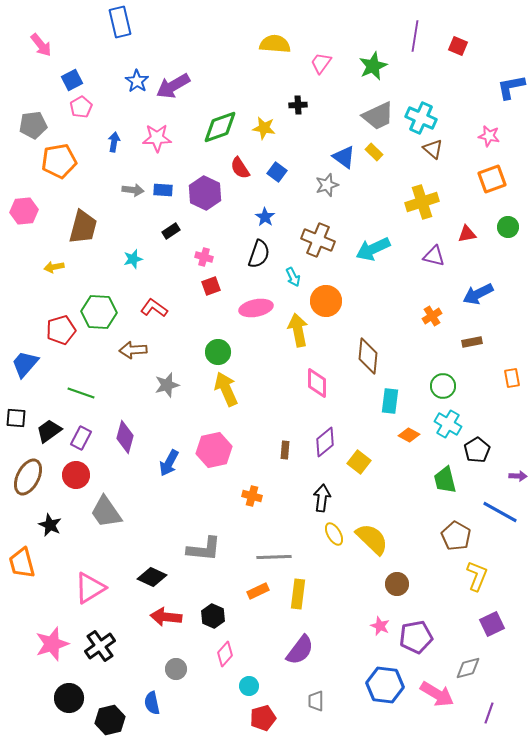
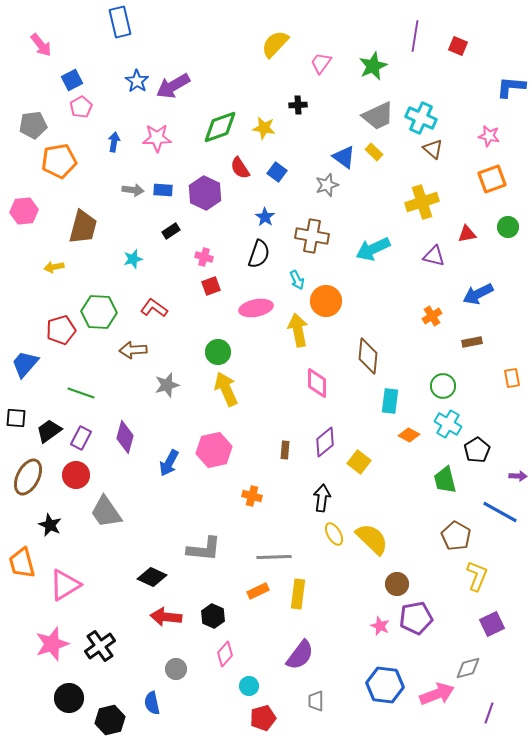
yellow semicircle at (275, 44): rotated 52 degrees counterclockwise
blue L-shape at (511, 87): rotated 16 degrees clockwise
brown cross at (318, 240): moved 6 px left, 4 px up; rotated 12 degrees counterclockwise
cyan arrow at (293, 277): moved 4 px right, 3 px down
pink triangle at (90, 588): moved 25 px left, 3 px up
purple pentagon at (416, 637): moved 19 px up
purple semicircle at (300, 650): moved 5 px down
pink arrow at (437, 694): rotated 52 degrees counterclockwise
